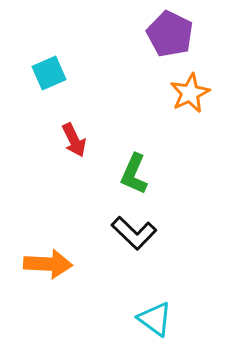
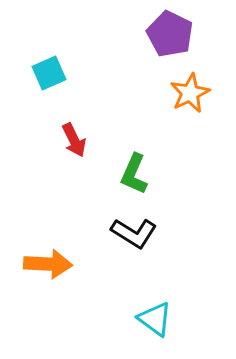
black L-shape: rotated 12 degrees counterclockwise
